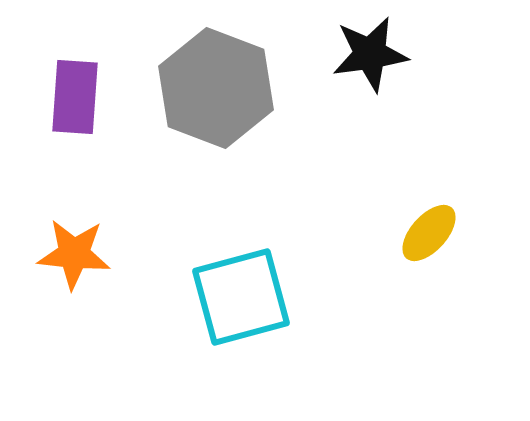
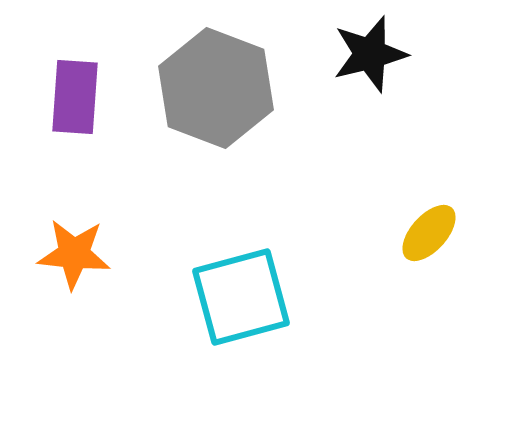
black star: rotated 6 degrees counterclockwise
